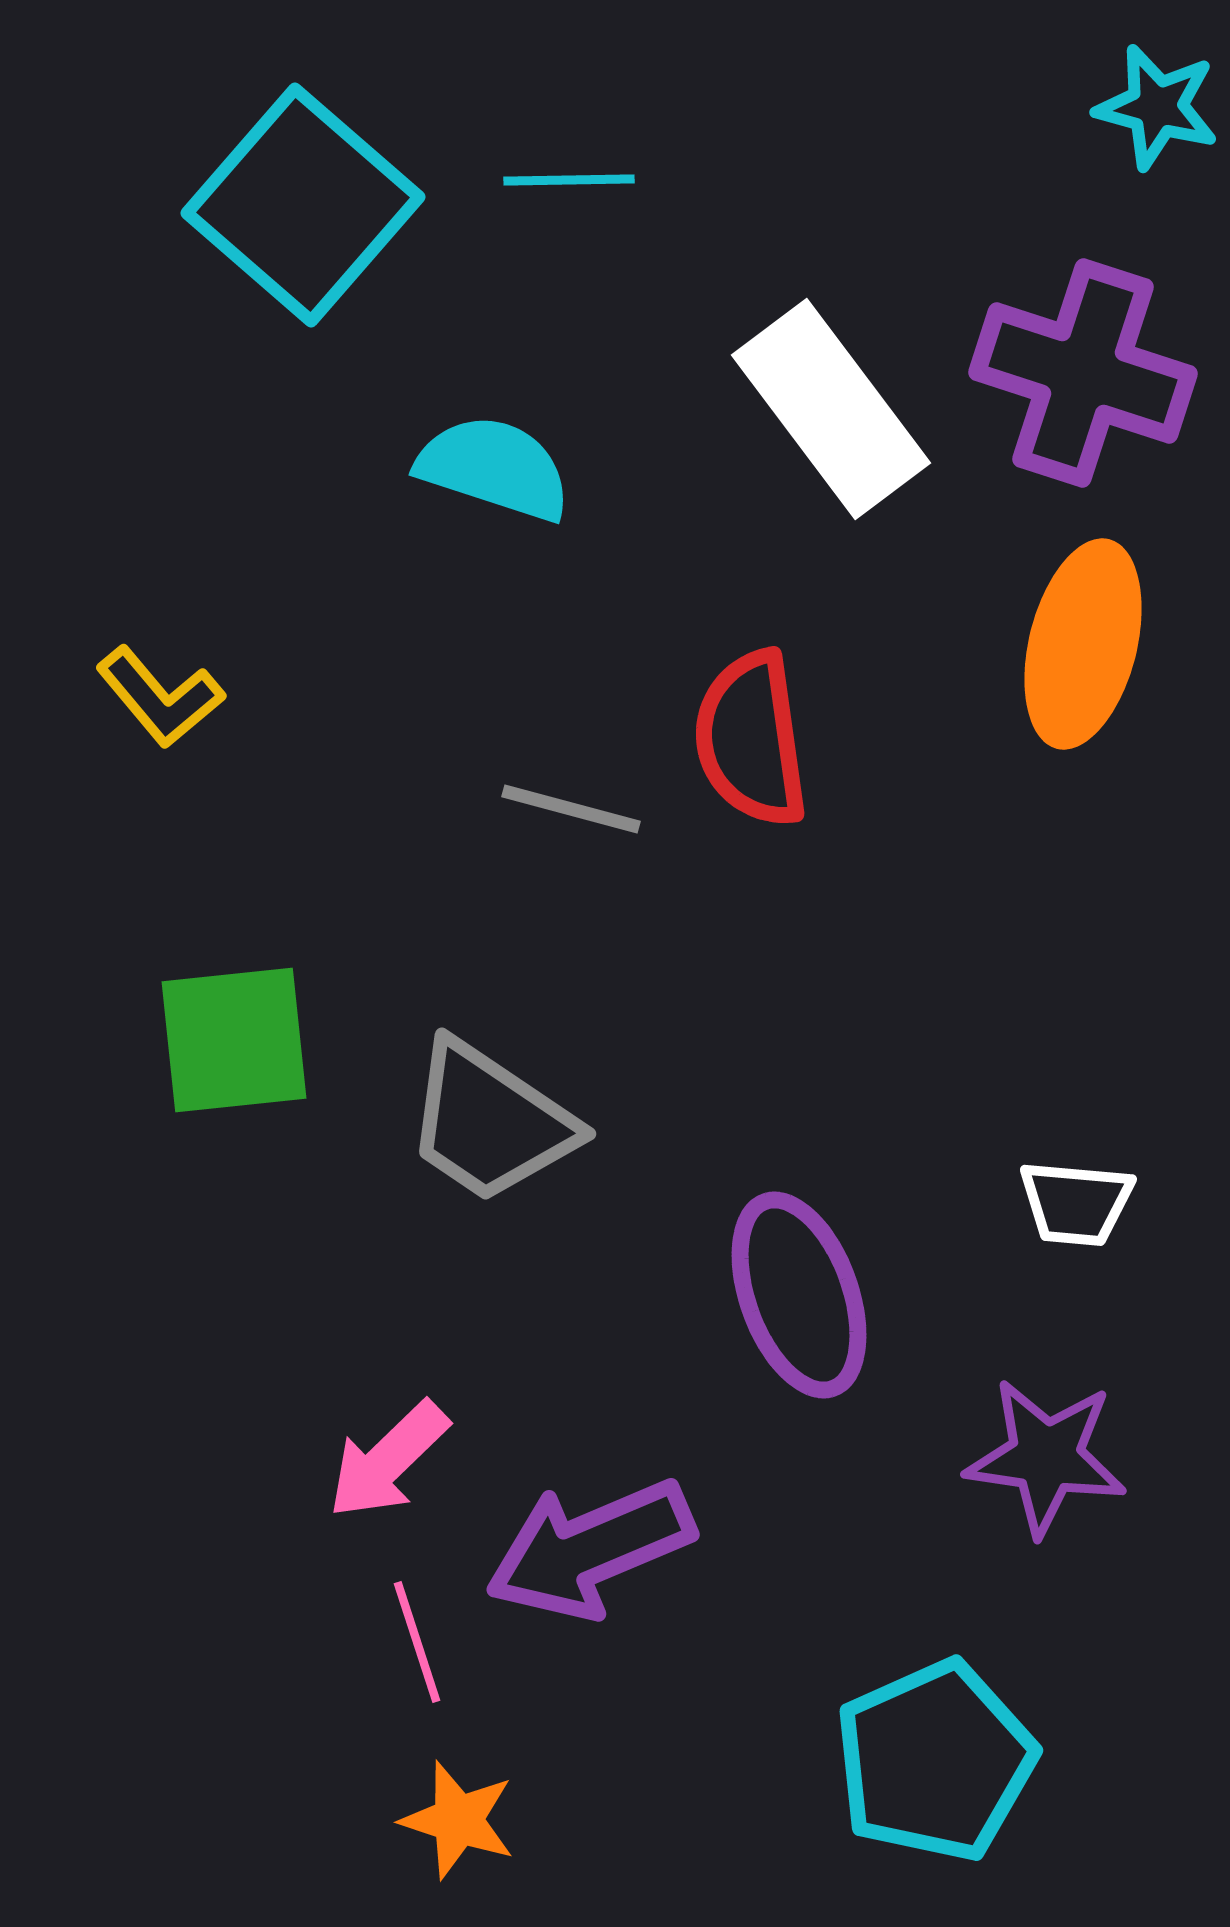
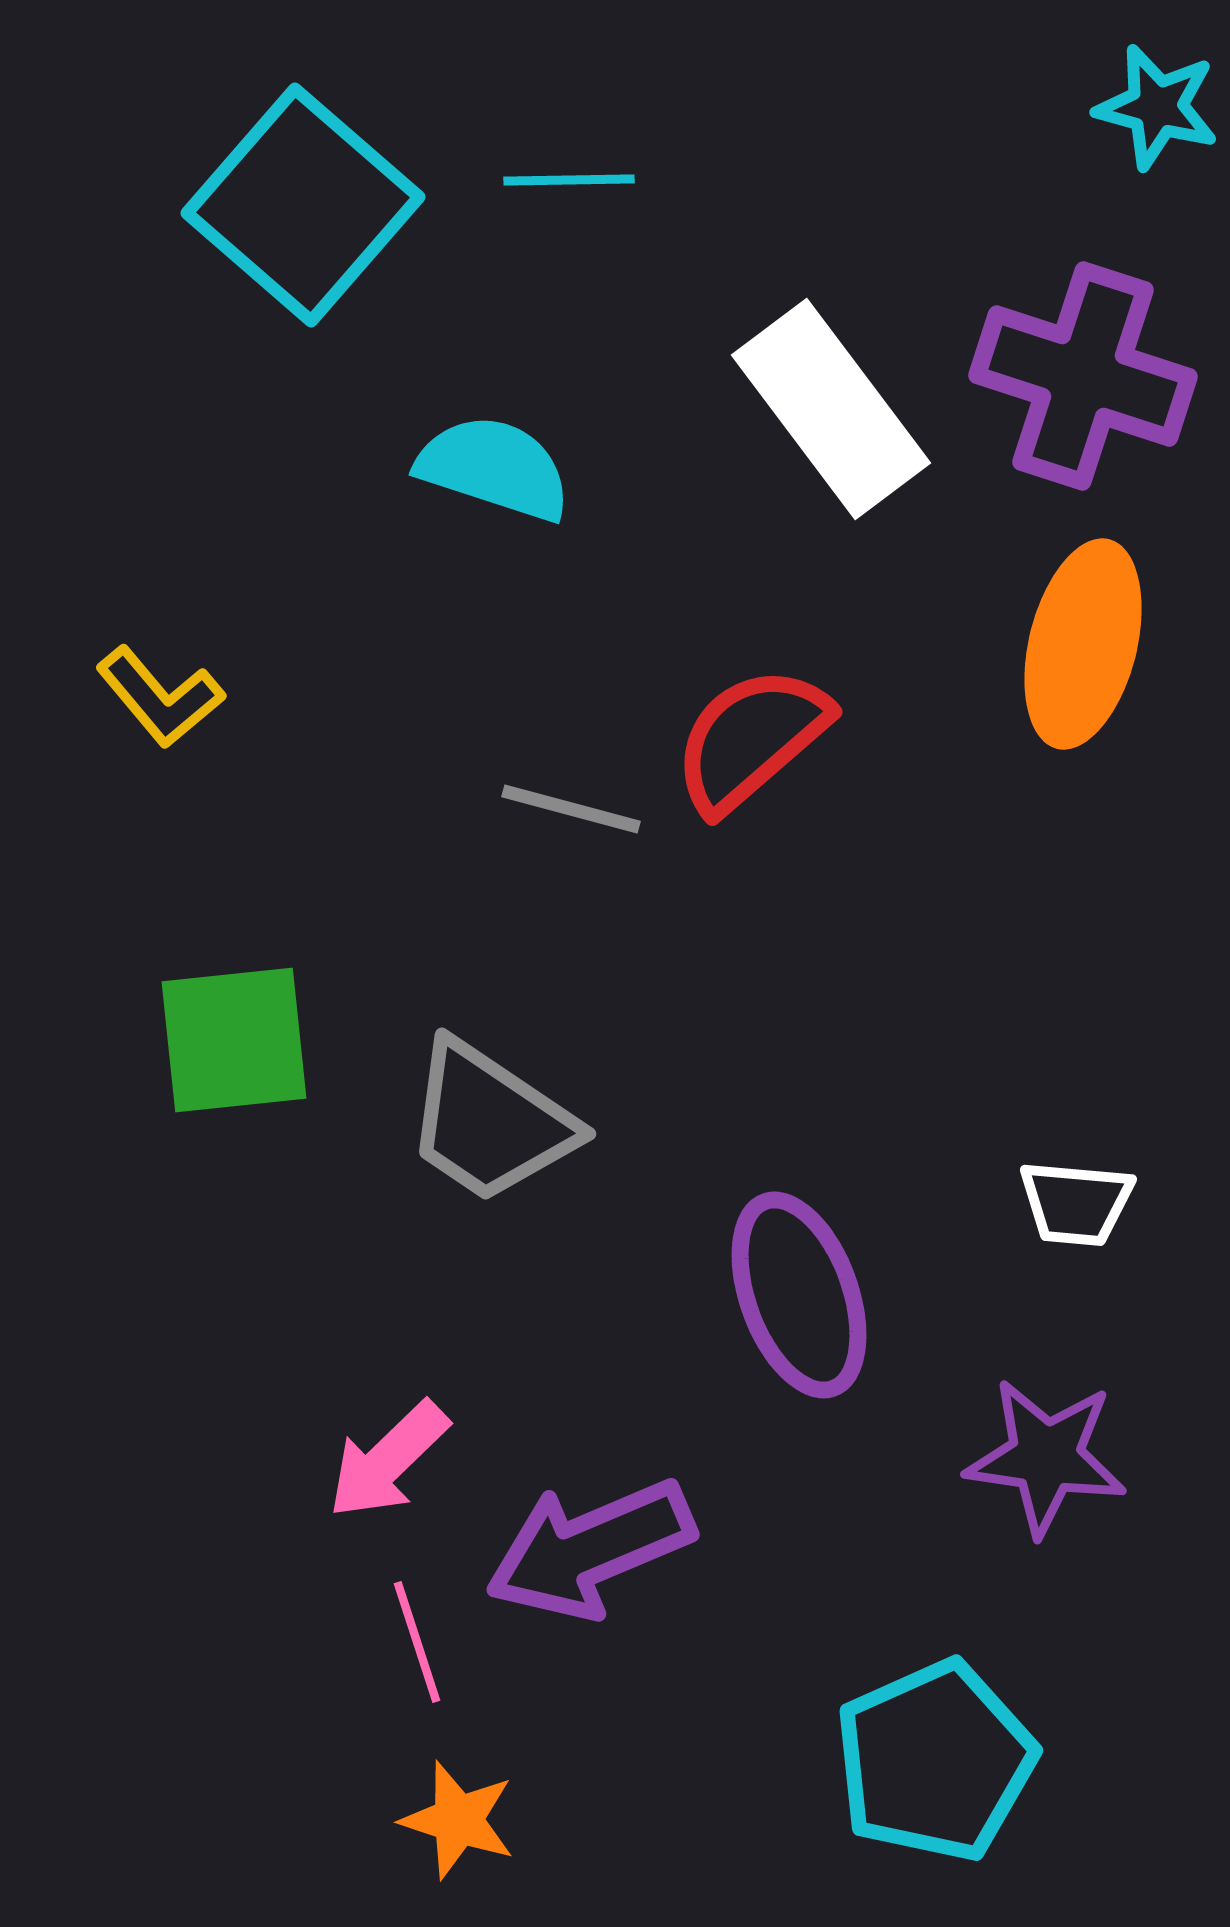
purple cross: moved 3 px down
red semicircle: rotated 57 degrees clockwise
